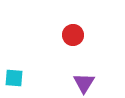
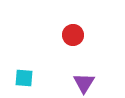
cyan square: moved 10 px right
